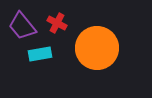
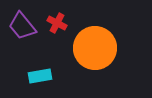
orange circle: moved 2 px left
cyan rectangle: moved 22 px down
